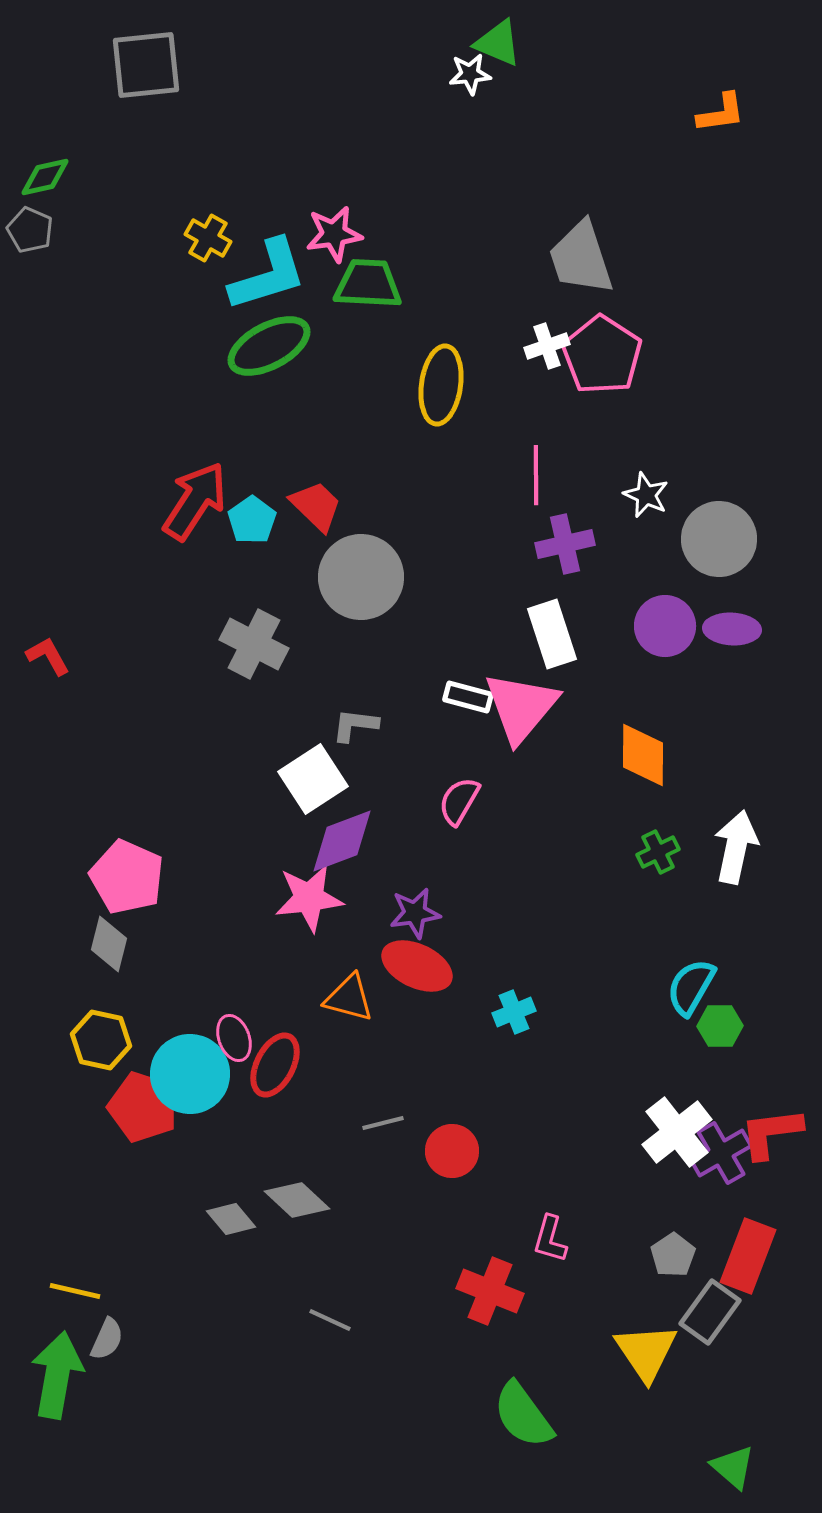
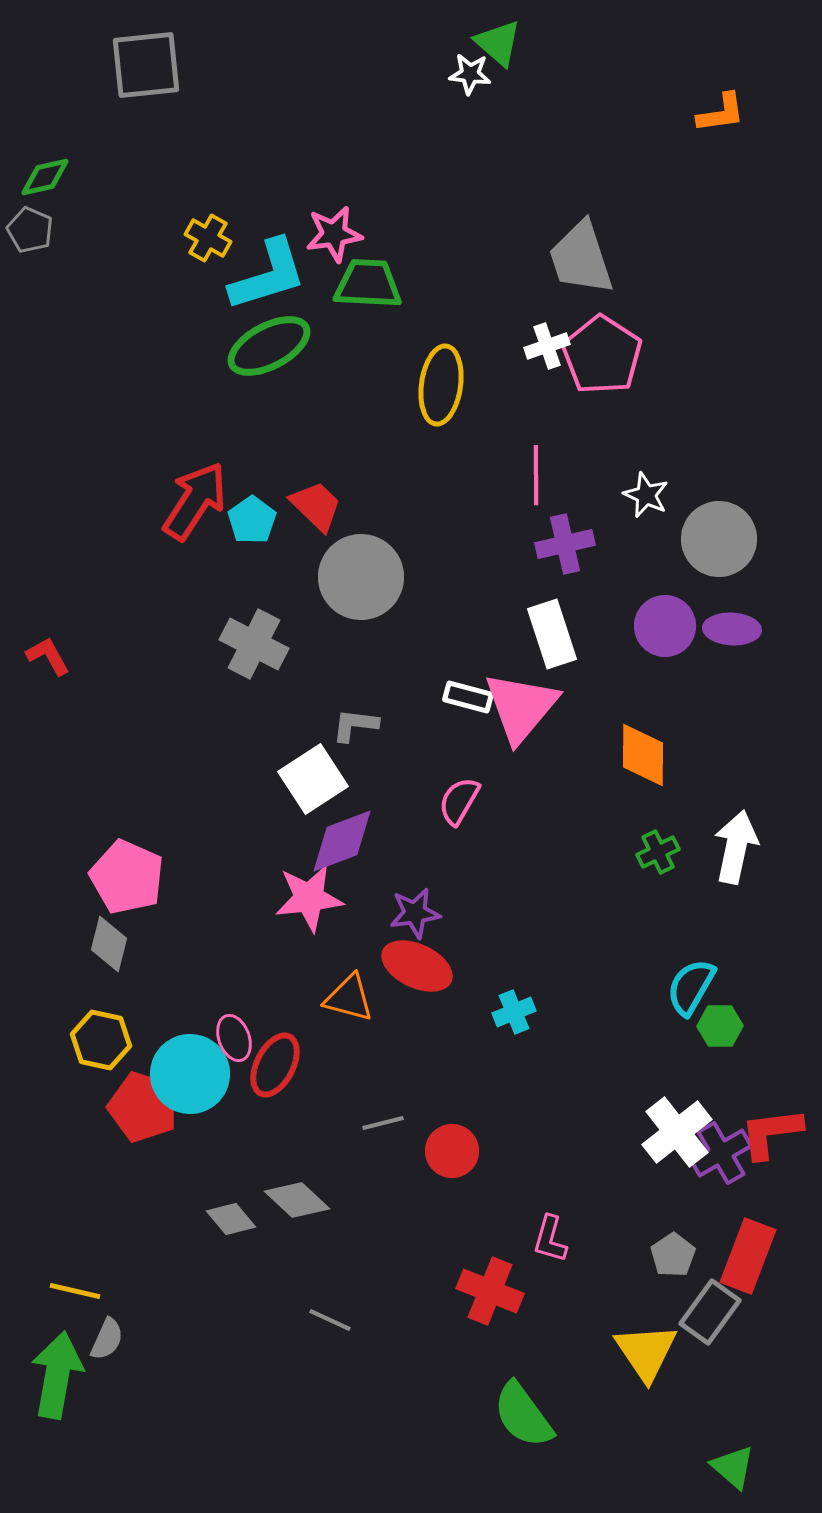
green triangle at (498, 43): rotated 18 degrees clockwise
white star at (470, 74): rotated 12 degrees clockwise
